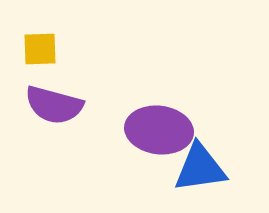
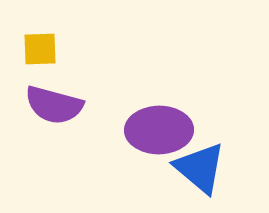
purple ellipse: rotated 8 degrees counterclockwise
blue triangle: rotated 48 degrees clockwise
